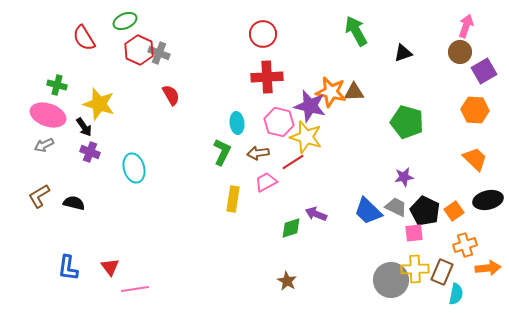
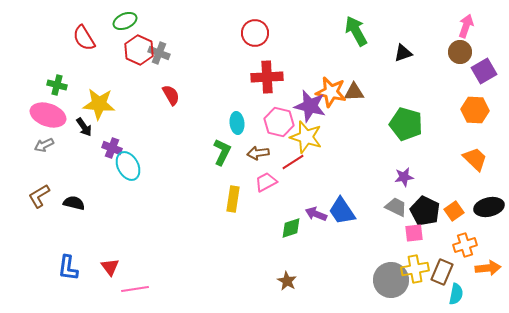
red circle at (263, 34): moved 8 px left, 1 px up
yellow star at (99, 104): rotated 12 degrees counterclockwise
green pentagon at (407, 122): moved 1 px left, 2 px down
purple cross at (90, 152): moved 22 px right, 4 px up
cyan ellipse at (134, 168): moved 6 px left, 2 px up; rotated 12 degrees counterclockwise
black ellipse at (488, 200): moved 1 px right, 7 px down
blue trapezoid at (368, 211): moved 26 px left; rotated 12 degrees clockwise
yellow cross at (415, 269): rotated 8 degrees counterclockwise
